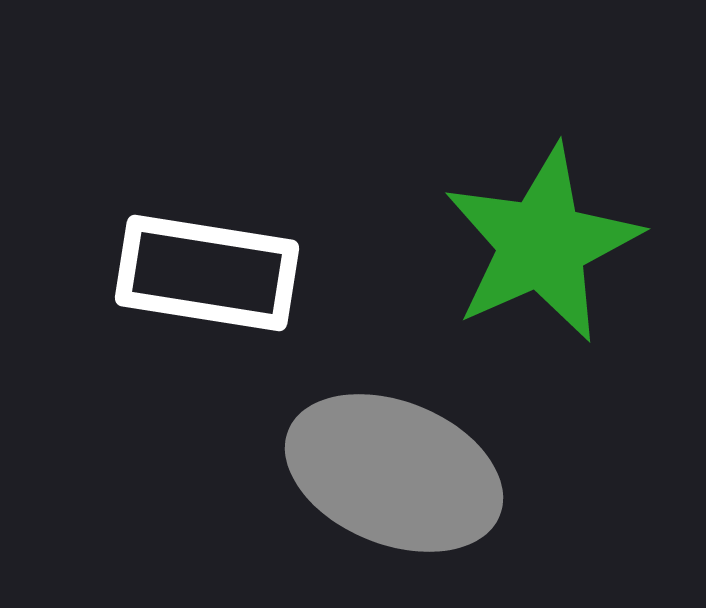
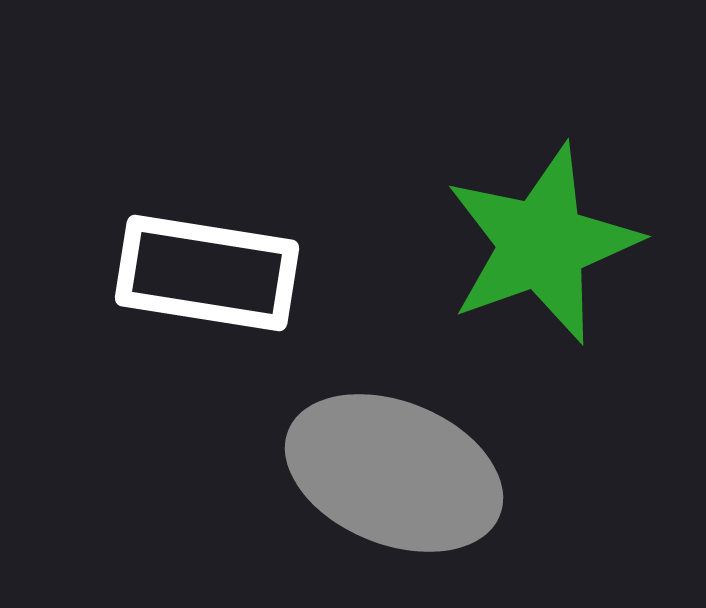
green star: rotated 4 degrees clockwise
